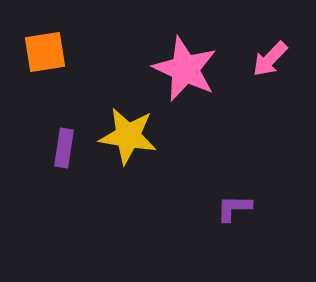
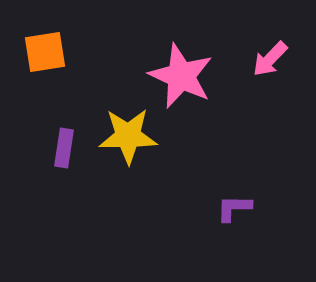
pink star: moved 4 px left, 7 px down
yellow star: rotated 10 degrees counterclockwise
